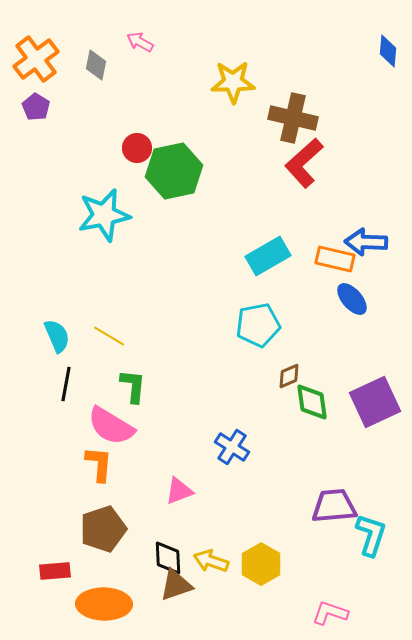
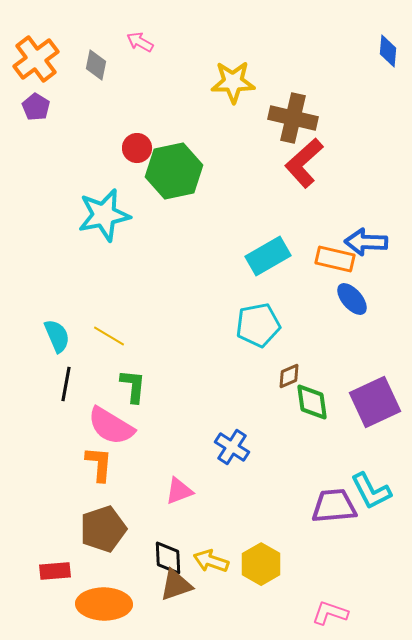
cyan L-shape: moved 44 px up; rotated 135 degrees clockwise
